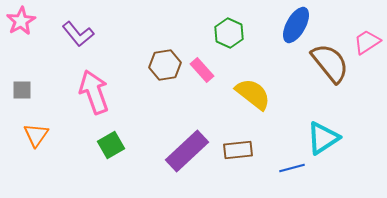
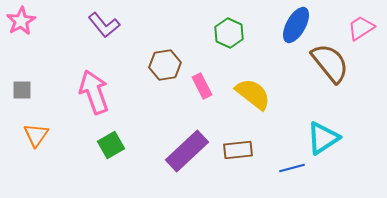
purple L-shape: moved 26 px right, 9 px up
pink trapezoid: moved 6 px left, 14 px up
pink rectangle: moved 16 px down; rotated 15 degrees clockwise
